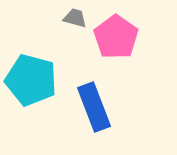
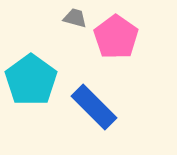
cyan pentagon: rotated 21 degrees clockwise
blue rectangle: rotated 24 degrees counterclockwise
